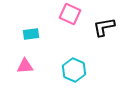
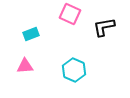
cyan rectangle: rotated 14 degrees counterclockwise
